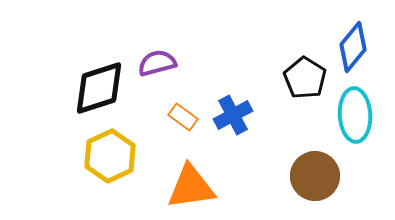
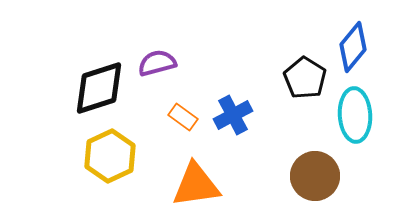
orange triangle: moved 5 px right, 2 px up
